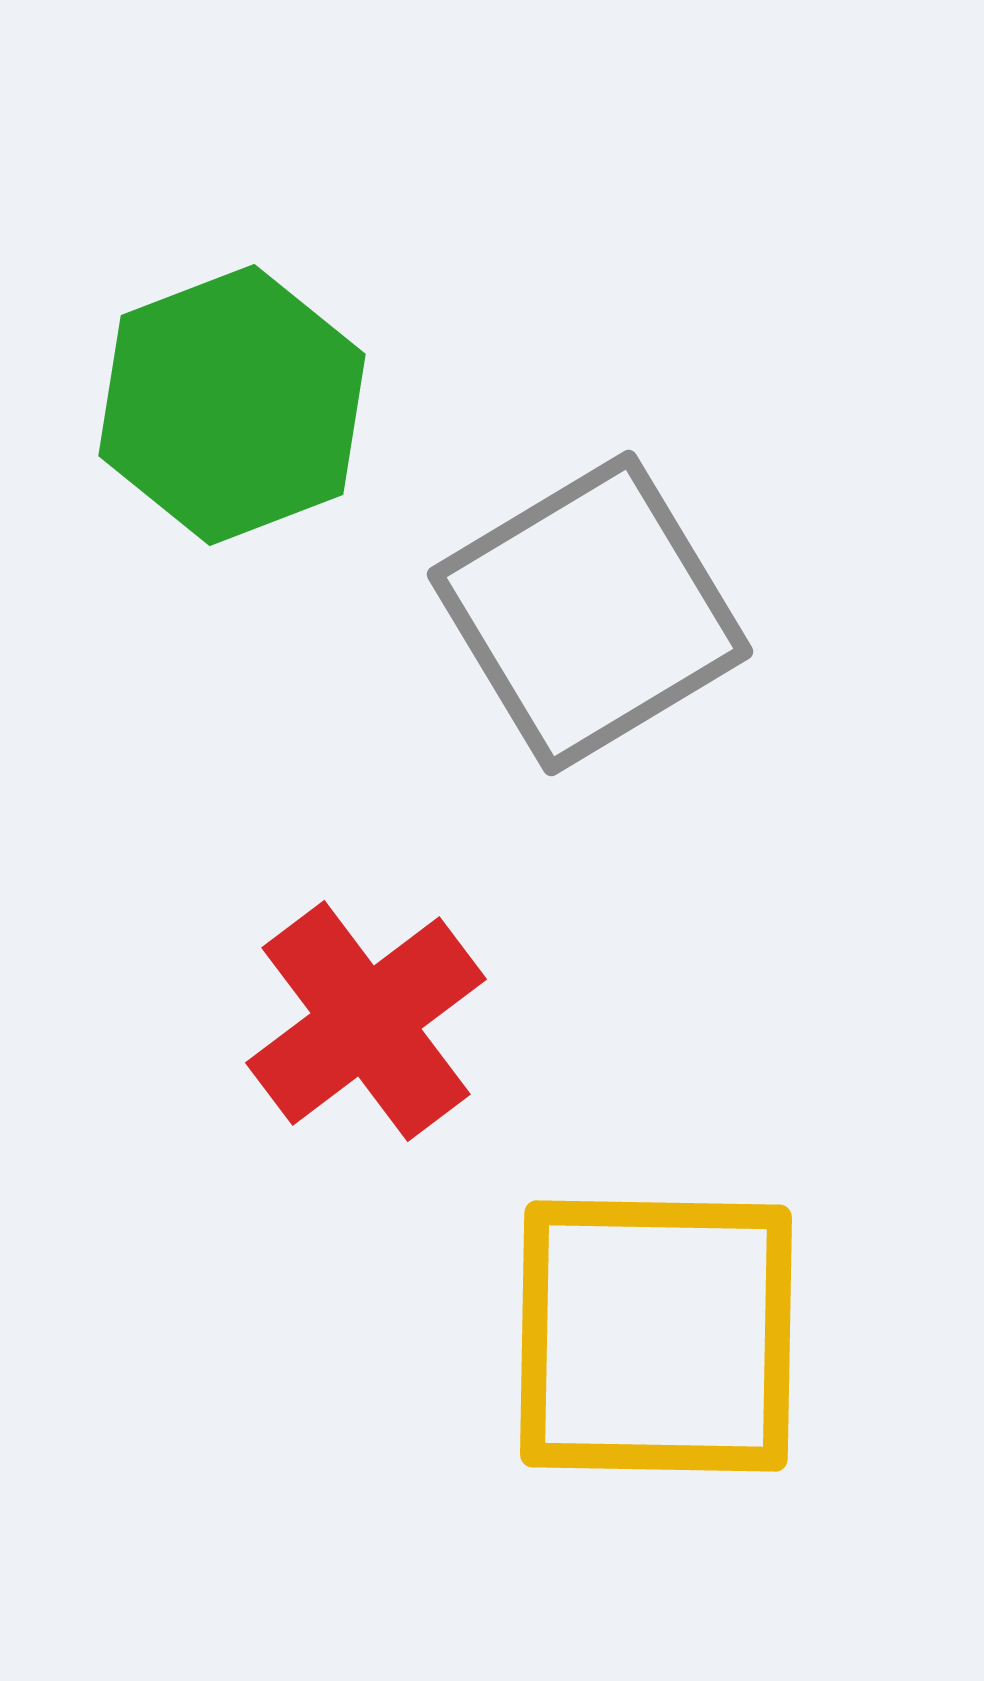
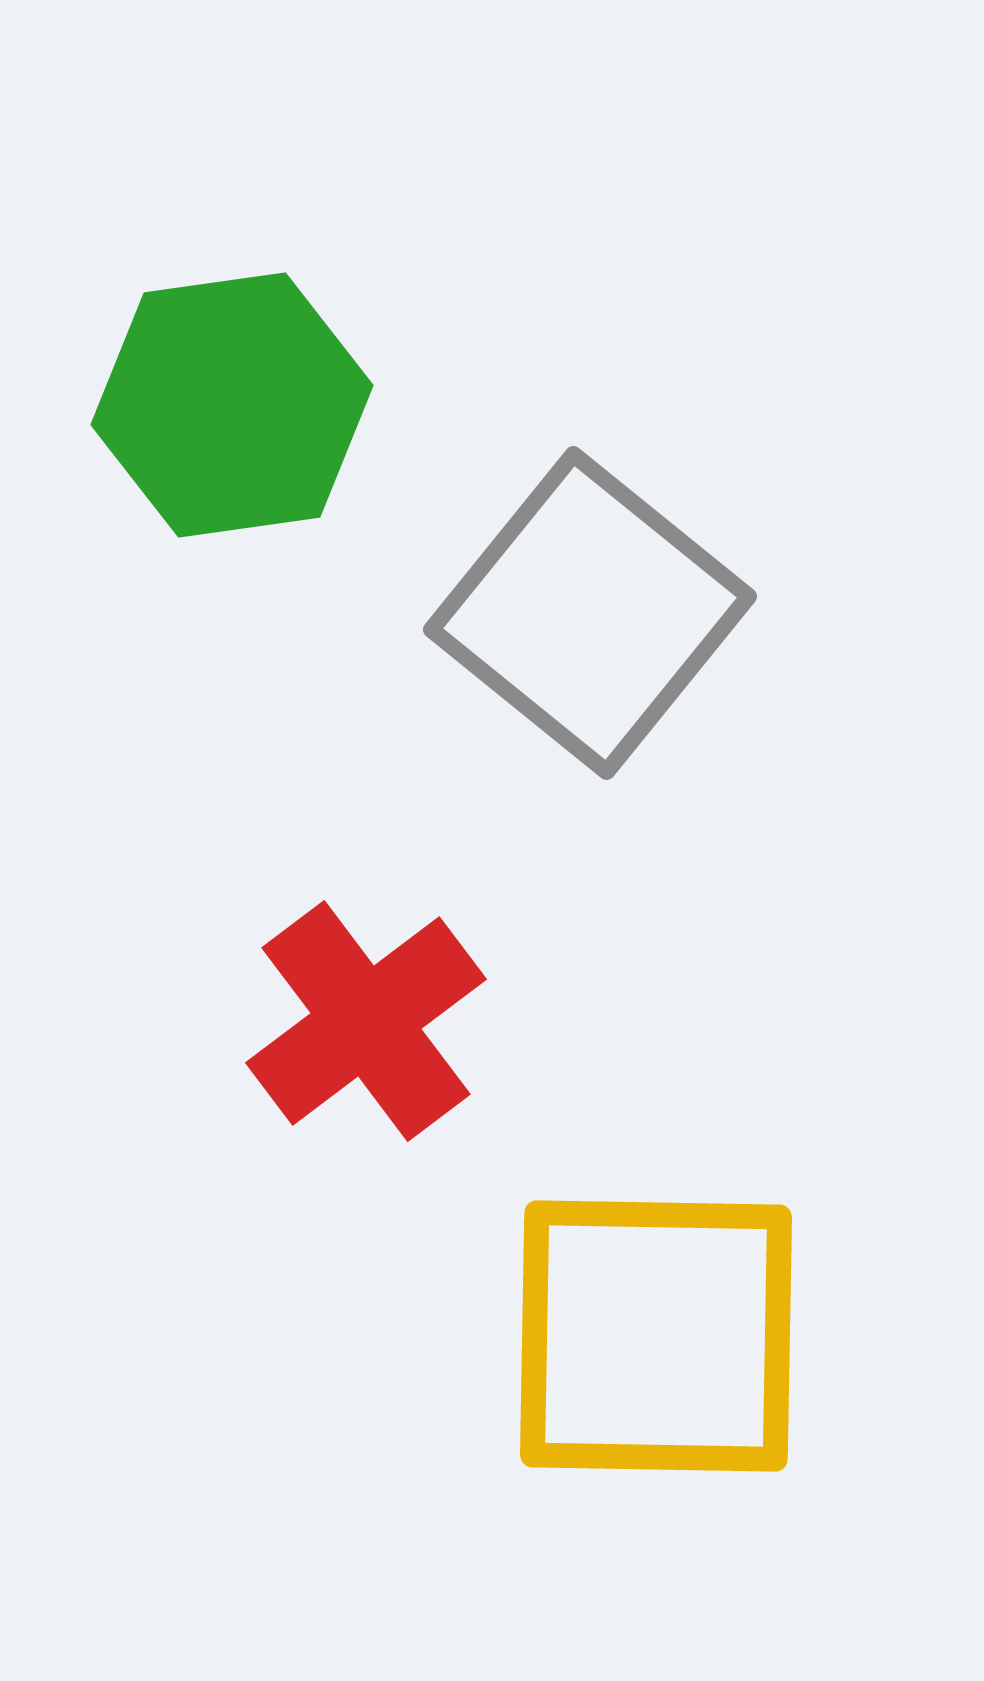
green hexagon: rotated 13 degrees clockwise
gray square: rotated 20 degrees counterclockwise
